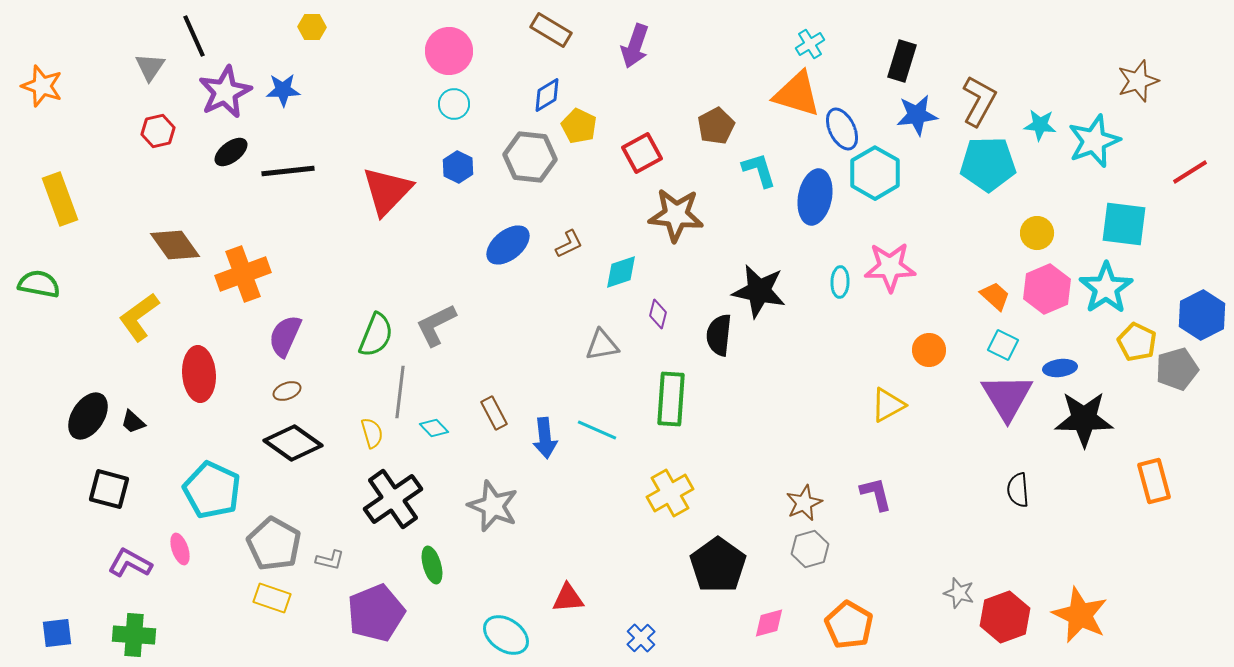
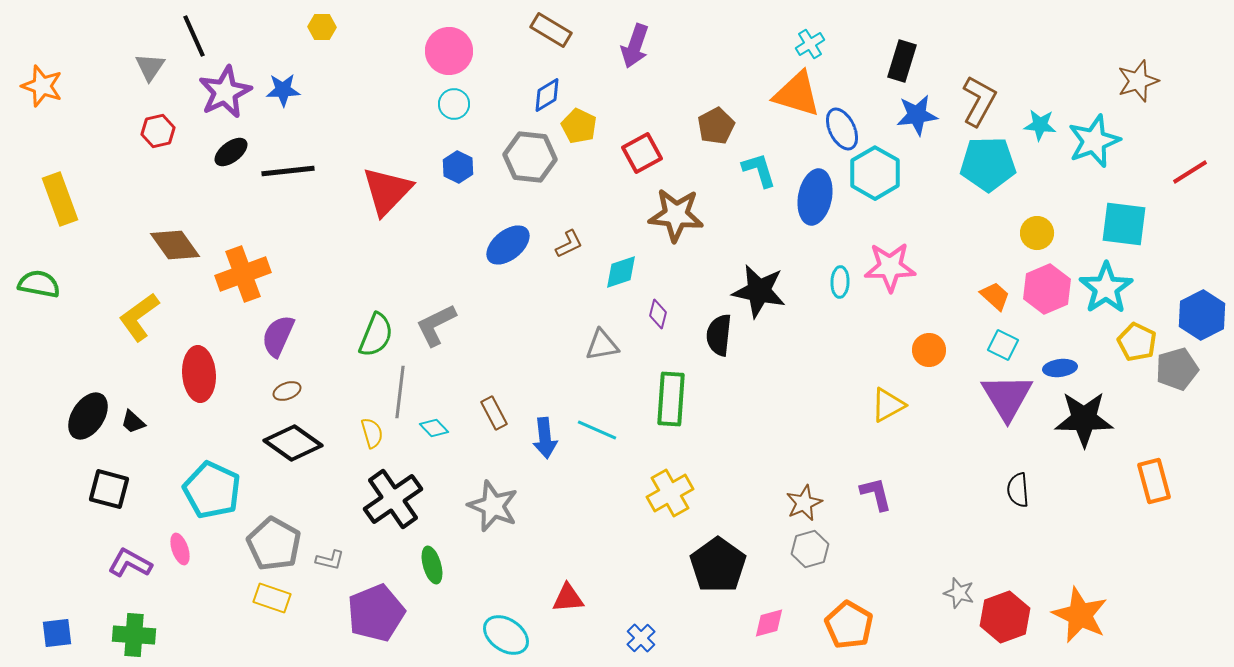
yellow hexagon at (312, 27): moved 10 px right
purple semicircle at (285, 336): moved 7 px left
